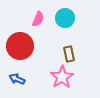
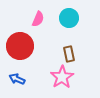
cyan circle: moved 4 px right
